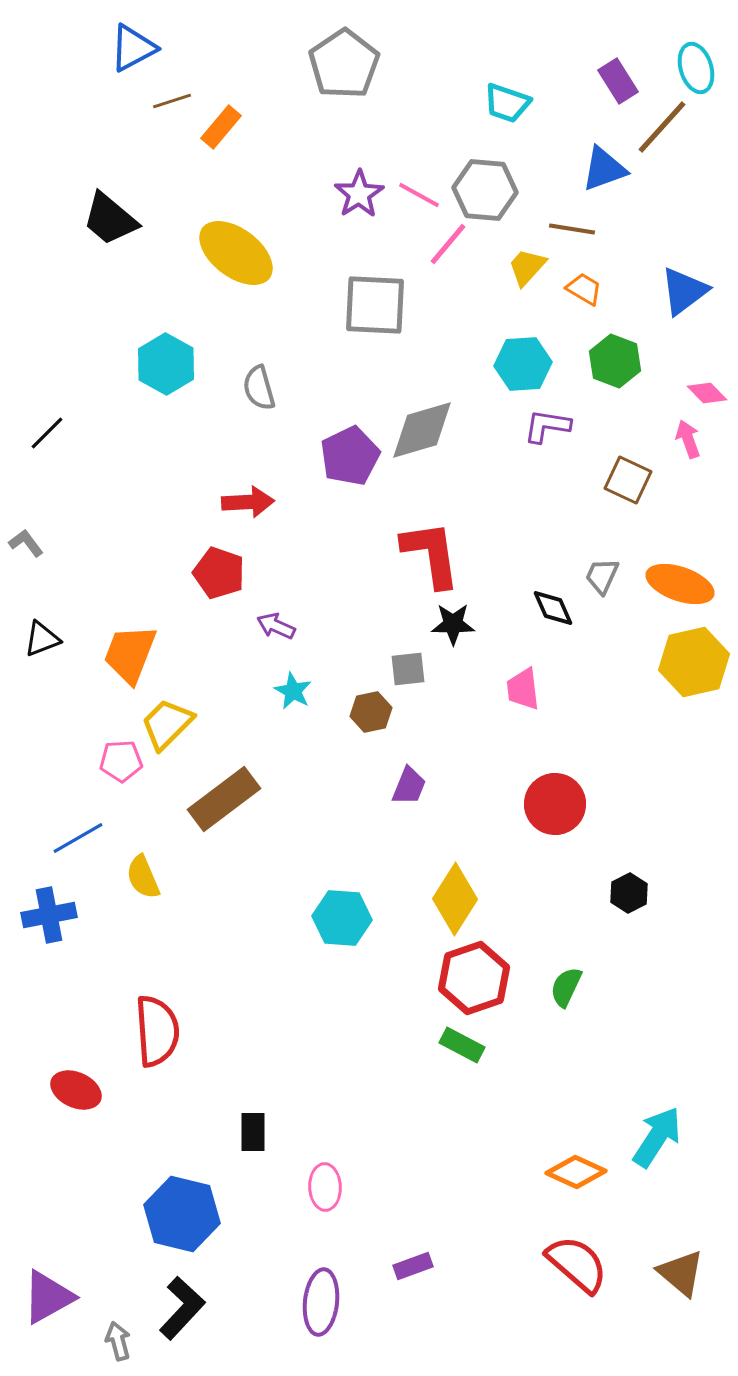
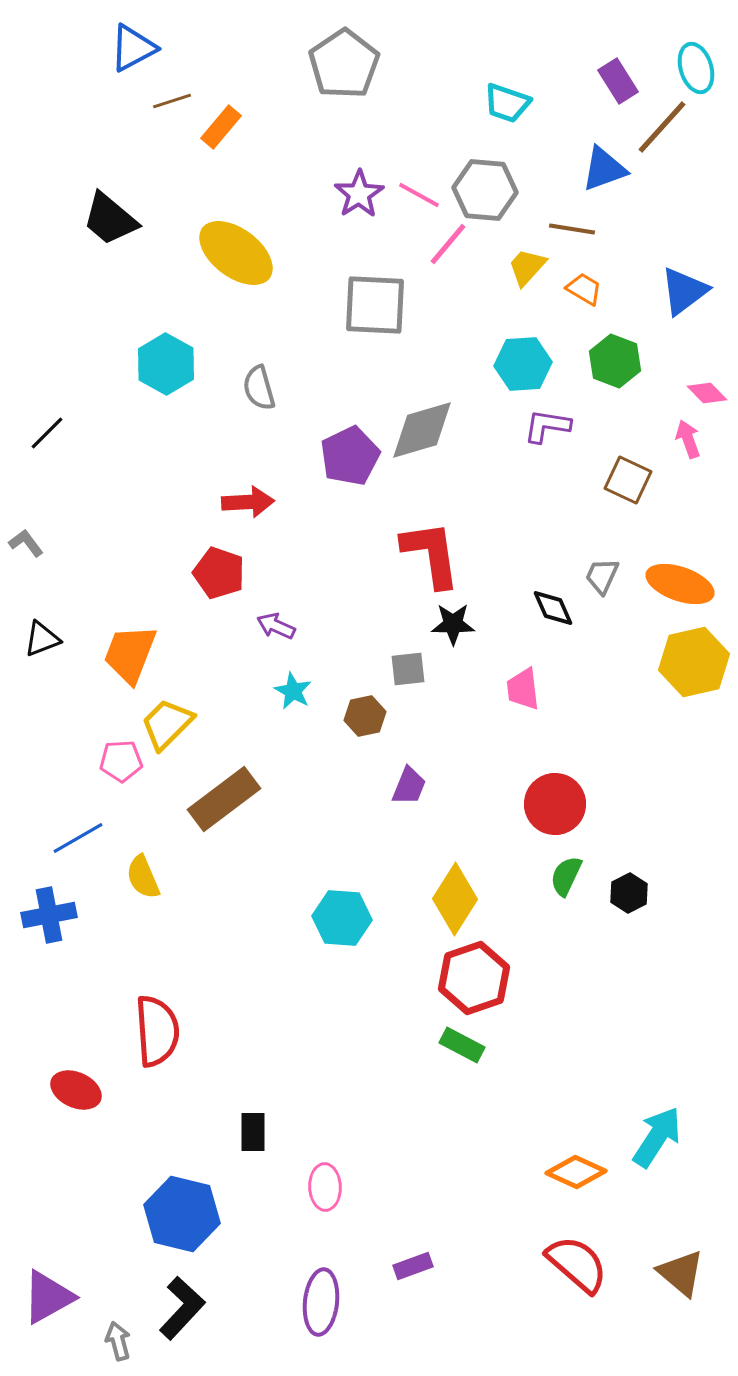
brown hexagon at (371, 712): moved 6 px left, 4 px down
green semicircle at (566, 987): moved 111 px up
